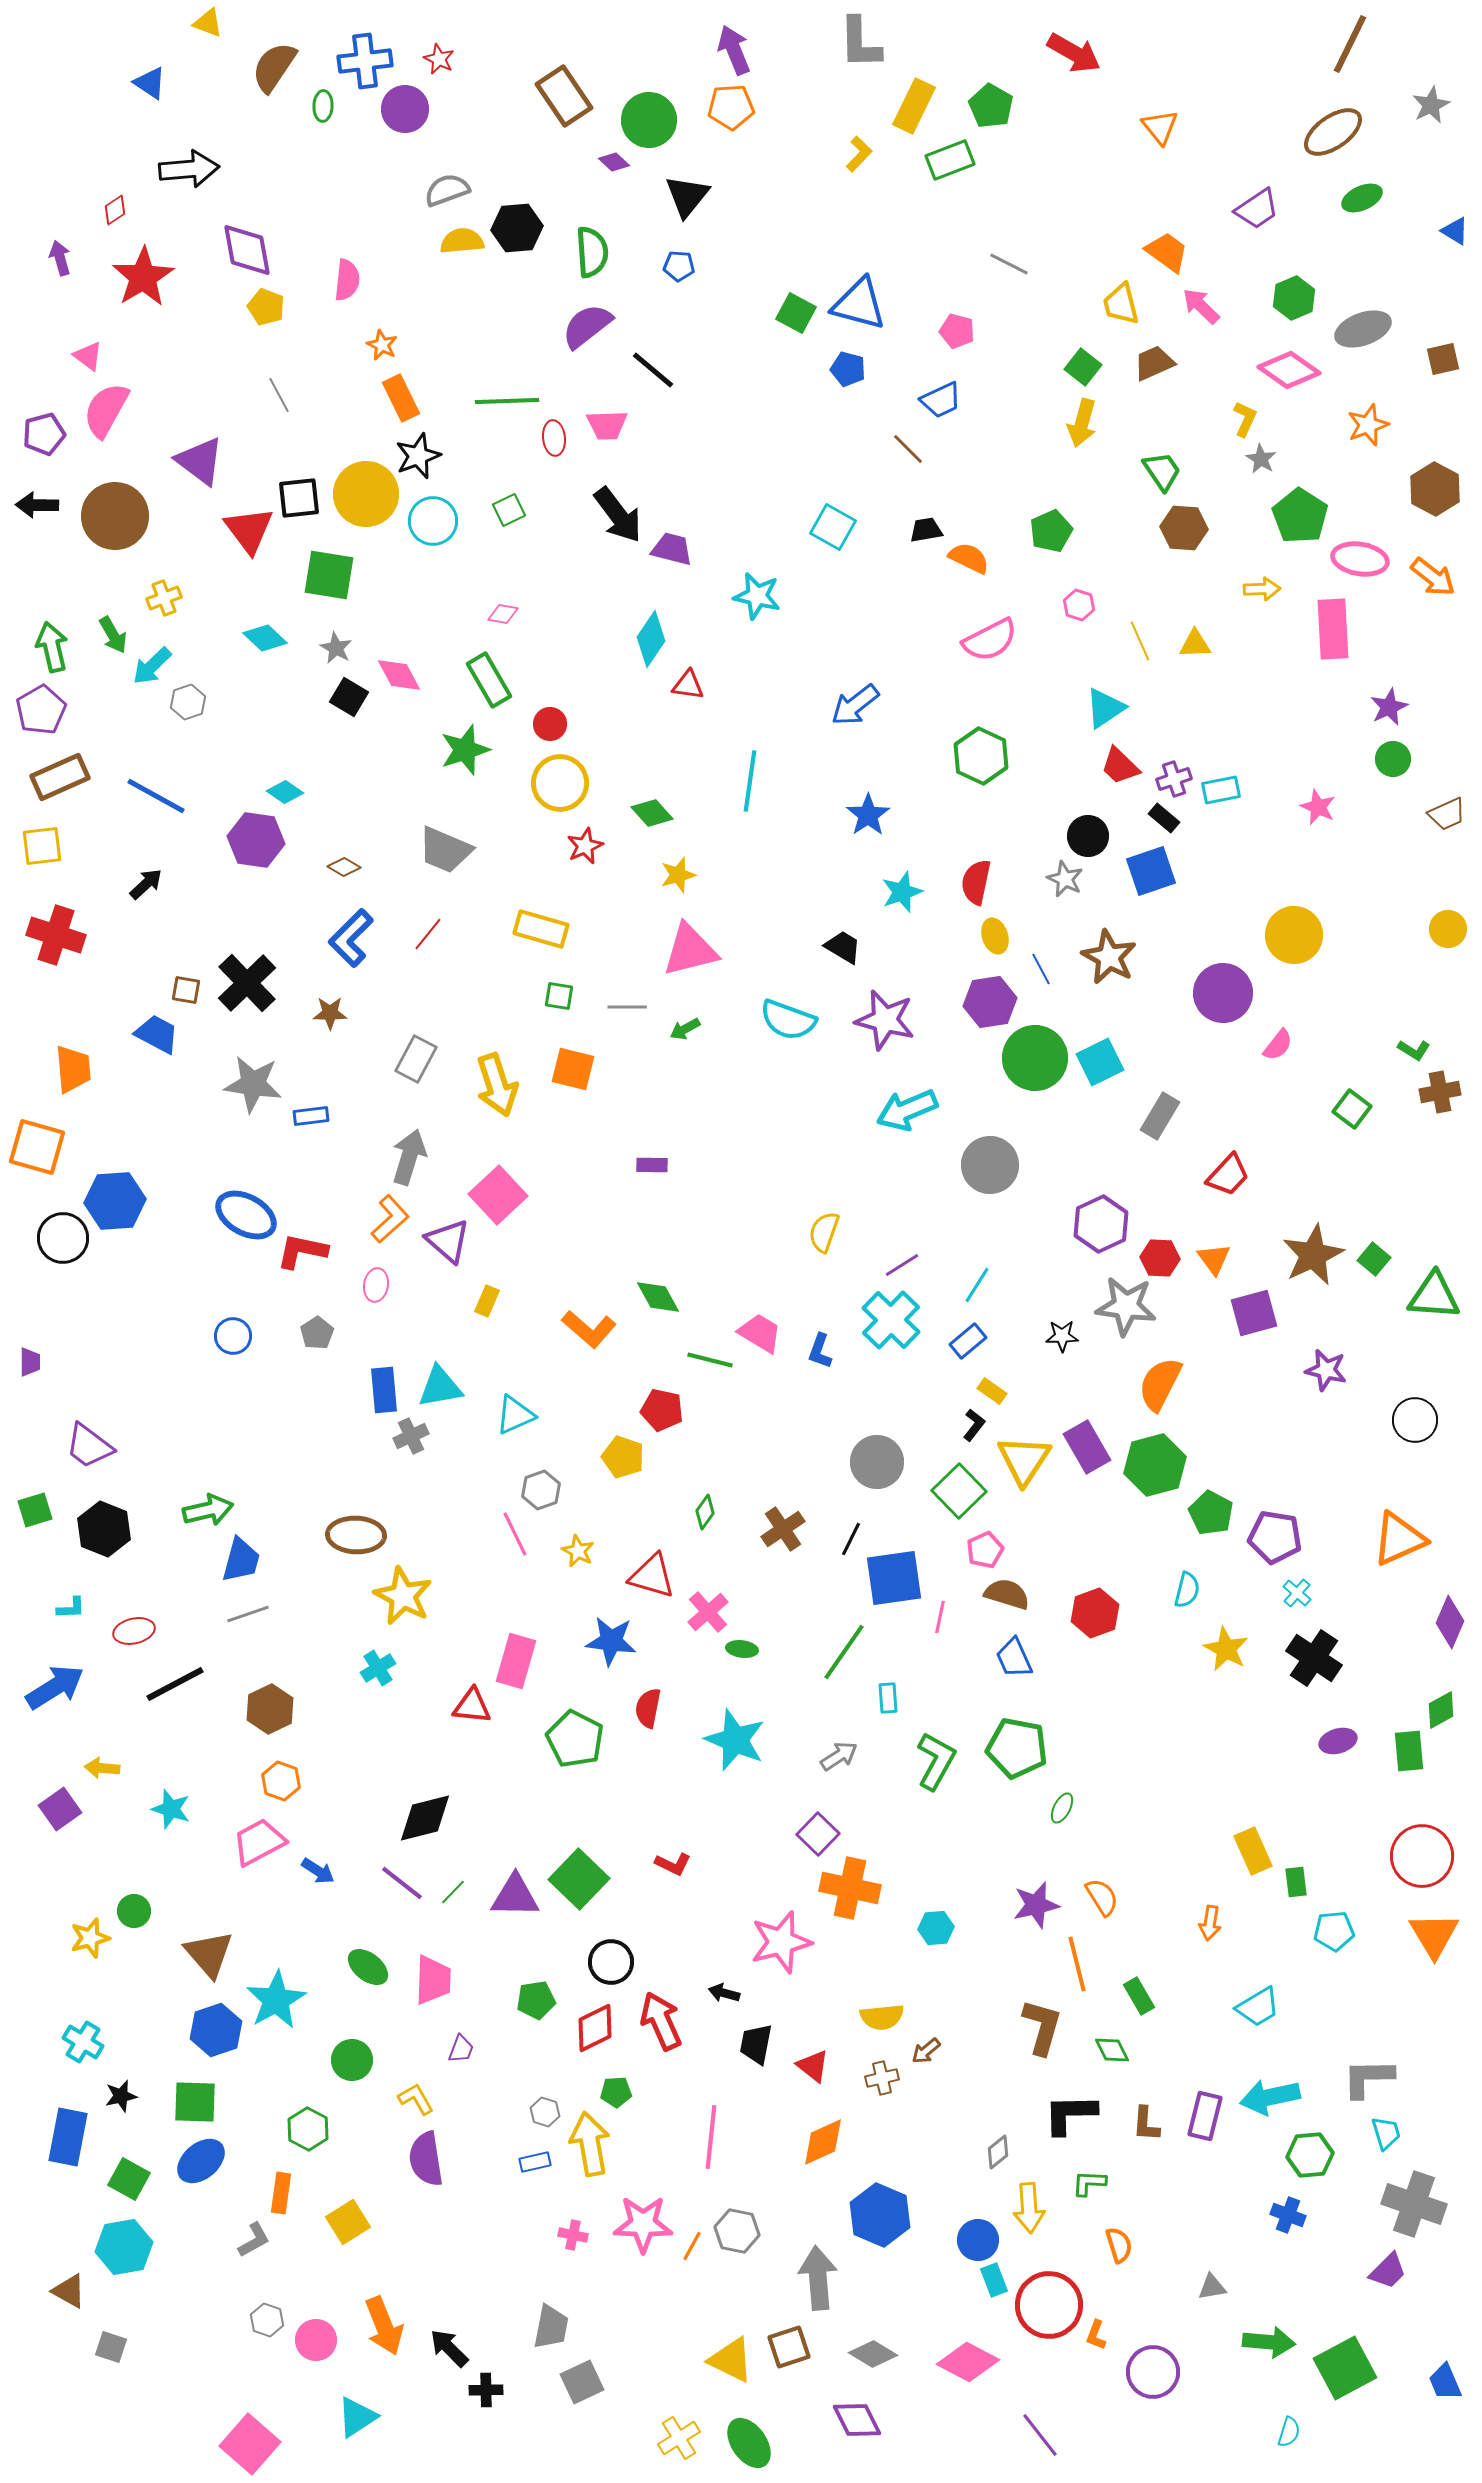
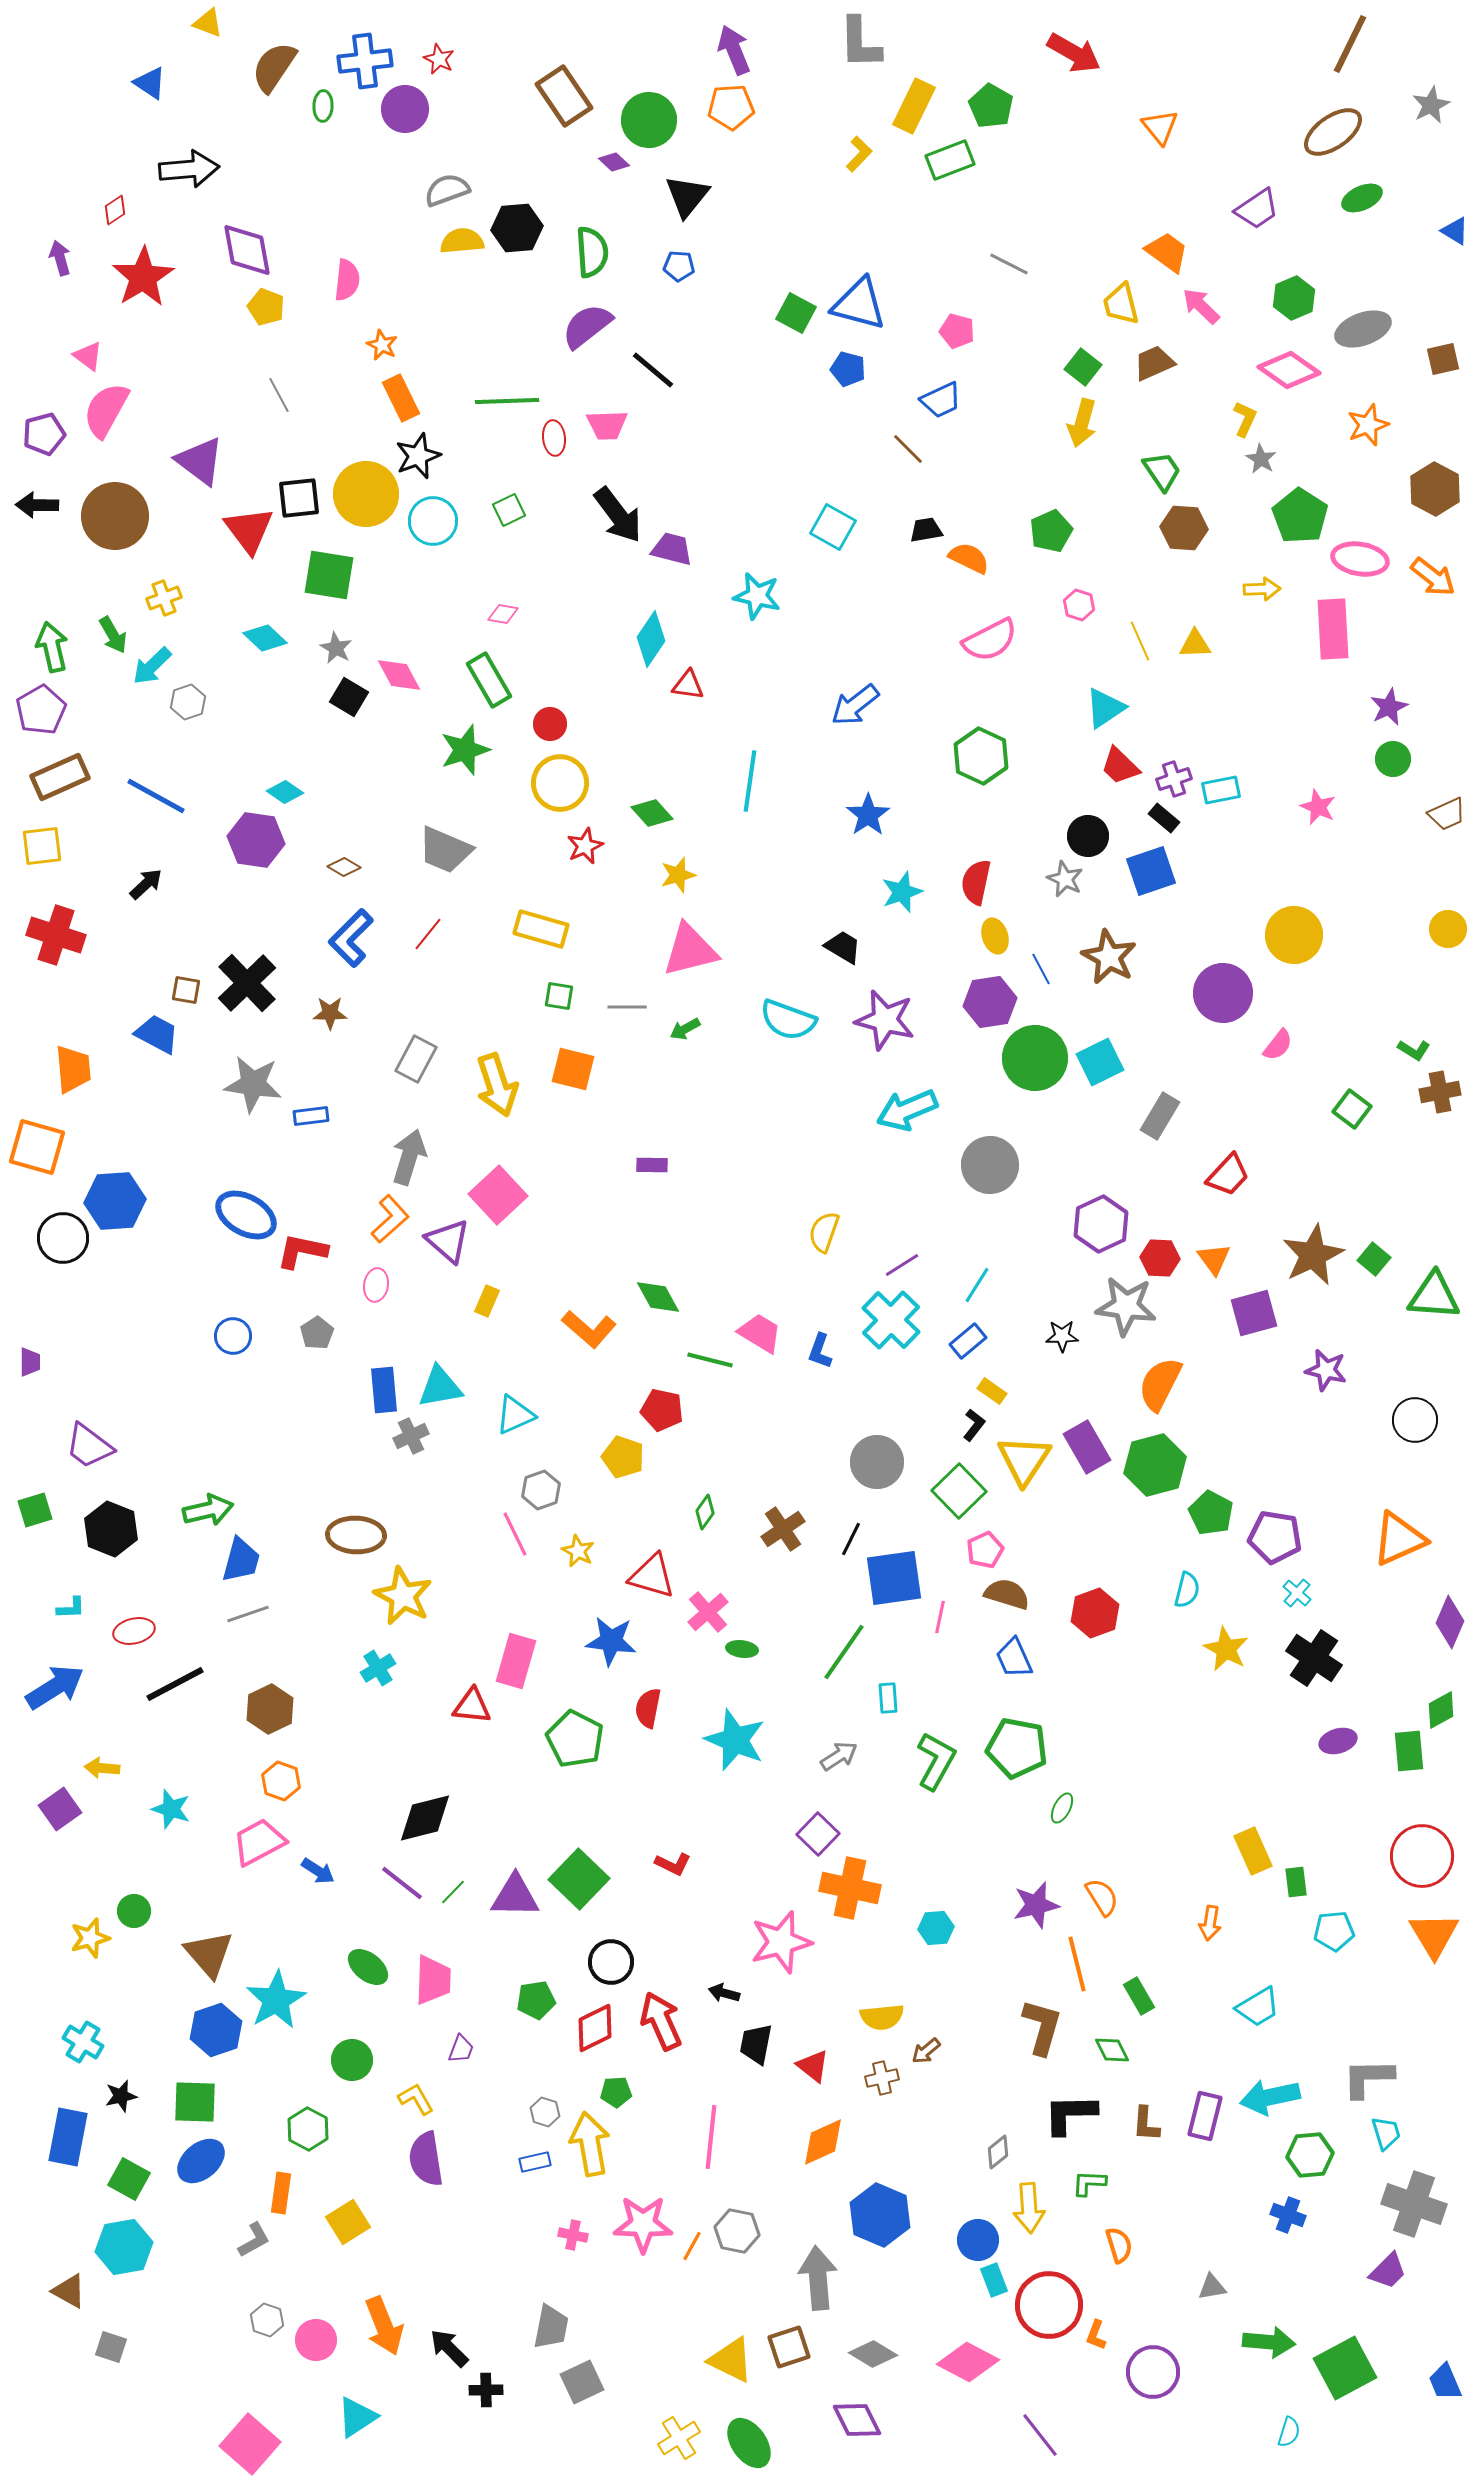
black hexagon at (104, 1529): moved 7 px right
